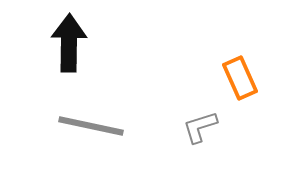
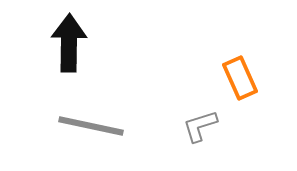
gray L-shape: moved 1 px up
